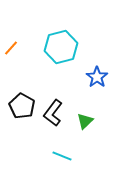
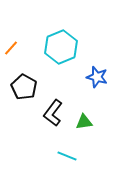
cyan hexagon: rotated 8 degrees counterclockwise
blue star: rotated 20 degrees counterclockwise
black pentagon: moved 2 px right, 19 px up
green triangle: moved 1 px left, 1 px down; rotated 36 degrees clockwise
cyan line: moved 5 px right
